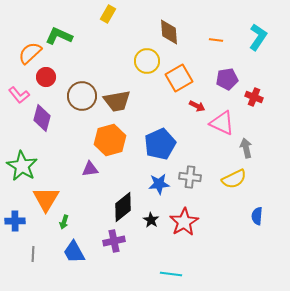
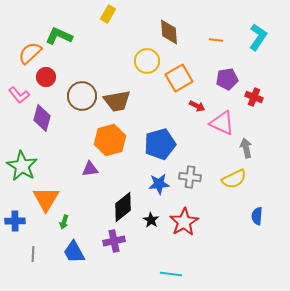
blue pentagon: rotated 8 degrees clockwise
